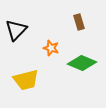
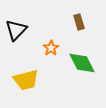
orange star: rotated 21 degrees clockwise
green diamond: rotated 40 degrees clockwise
